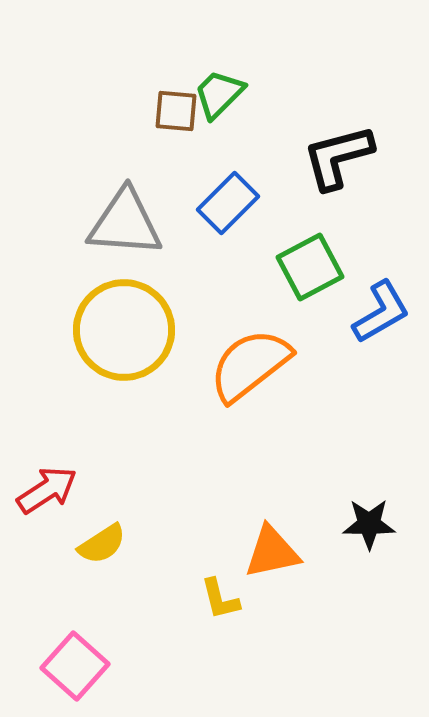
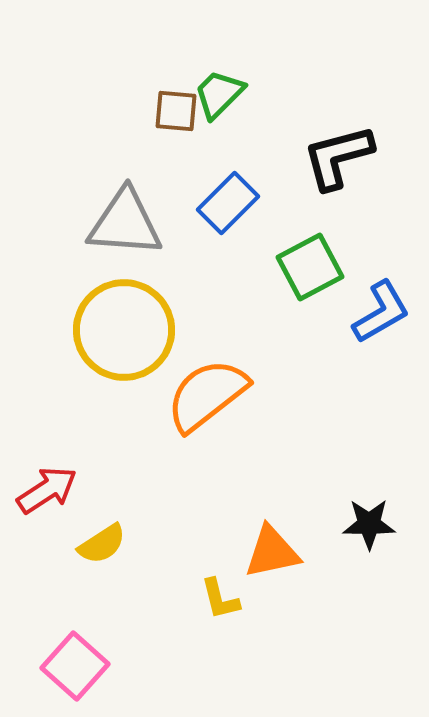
orange semicircle: moved 43 px left, 30 px down
